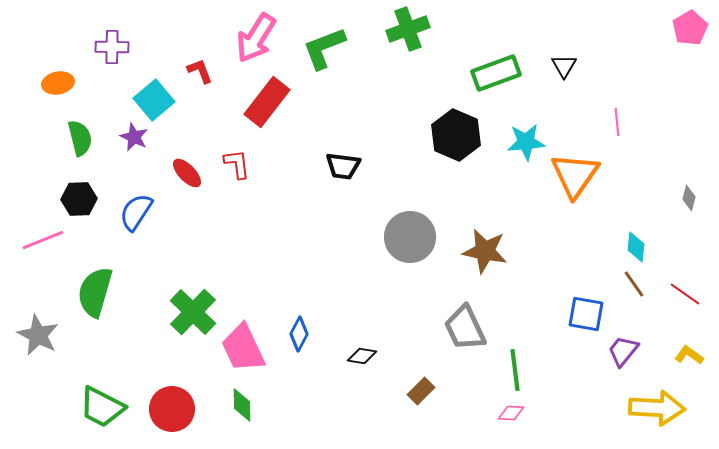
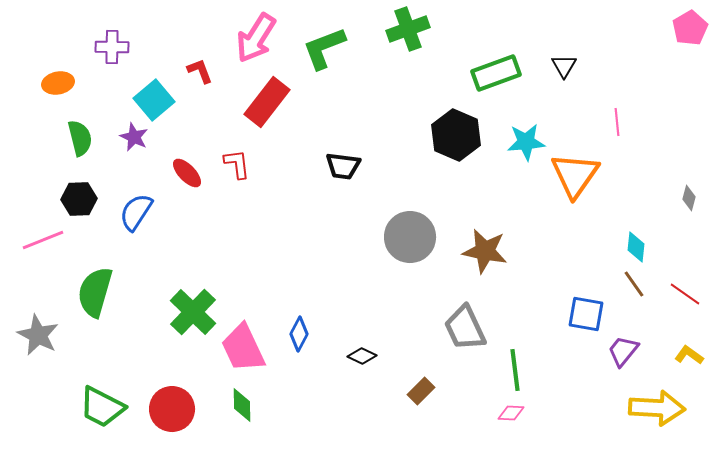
black diamond at (362, 356): rotated 16 degrees clockwise
